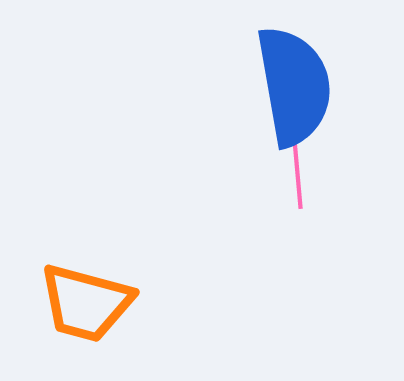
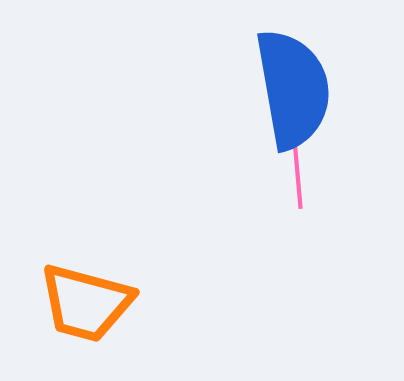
blue semicircle: moved 1 px left, 3 px down
